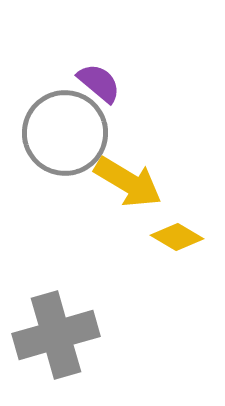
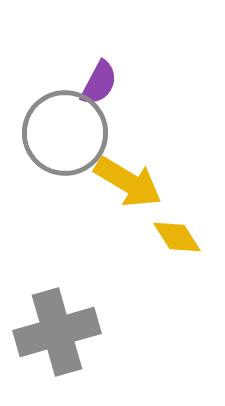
purple semicircle: rotated 78 degrees clockwise
yellow diamond: rotated 27 degrees clockwise
gray cross: moved 1 px right, 3 px up
